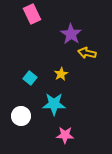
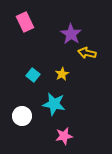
pink rectangle: moved 7 px left, 8 px down
yellow star: moved 1 px right
cyan square: moved 3 px right, 3 px up
cyan star: rotated 10 degrees clockwise
white circle: moved 1 px right
pink star: moved 1 px left, 1 px down; rotated 12 degrees counterclockwise
